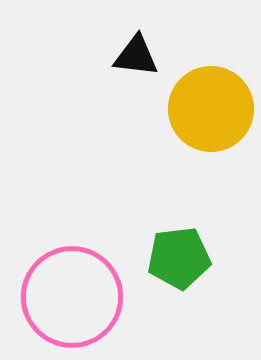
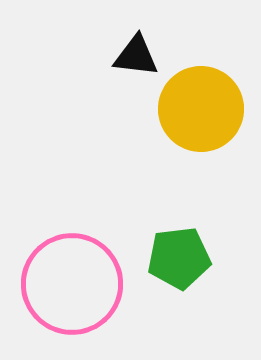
yellow circle: moved 10 px left
pink circle: moved 13 px up
